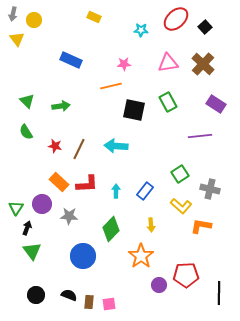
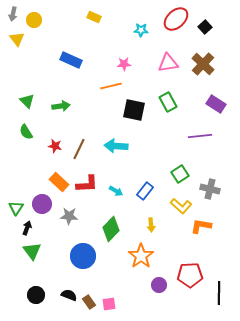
cyan arrow at (116, 191): rotated 120 degrees clockwise
red pentagon at (186, 275): moved 4 px right
brown rectangle at (89, 302): rotated 40 degrees counterclockwise
